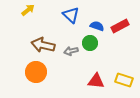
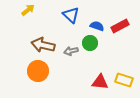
orange circle: moved 2 px right, 1 px up
red triangle: moved 4 px right, 1 px down
